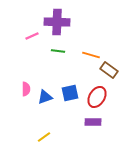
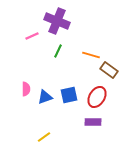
purple cross: moved 1 px up; rotated 20 degrees clockwise
green line: rotated 72 degrees counterclockwise
blue square: moved 1 px left, 2 px down
